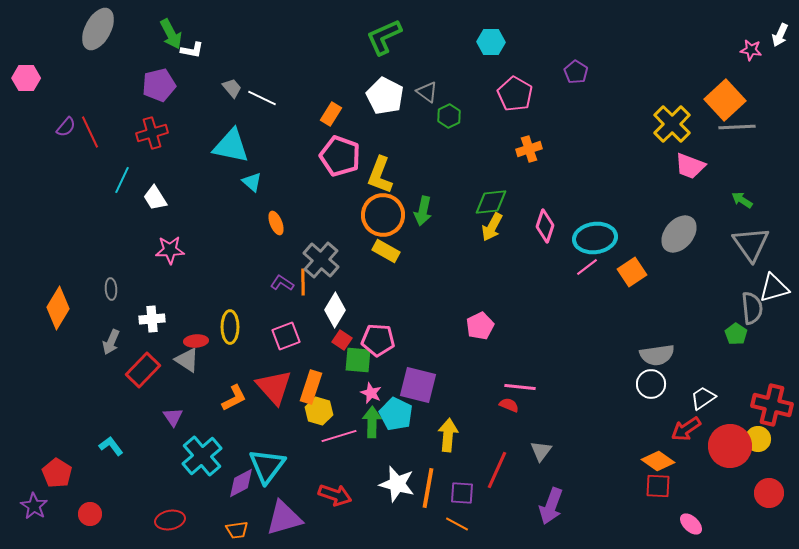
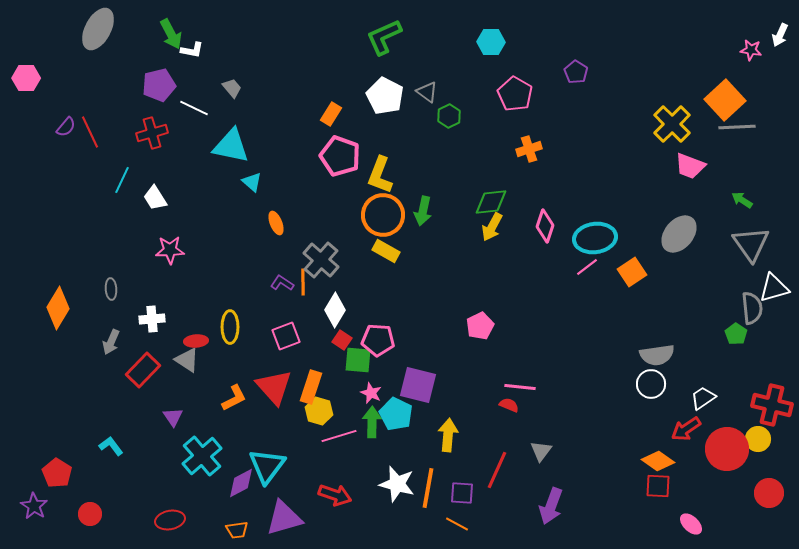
white line at (262, 98): moved 68 px left, 10 px down
red circle at (730, 446): moved 3 px left, 3 px down
